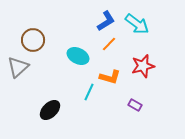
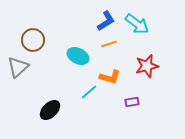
orange line: rotated 28 degrees clockwise
red star: moved 4 px right
cyan line: rotated 24 degrees clockwise
purple rectangle: moved 3 px left, 3 px up; rotated 40 degrees counterclockwise
